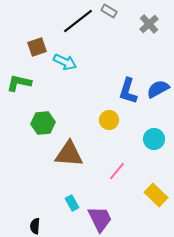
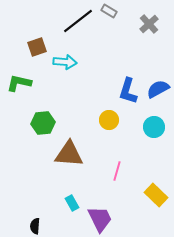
cyan arrow: rotated 20 degrees counterclockwise
cyan circle: moved 12 px up
pink line: rotated 24 degrees counterclockwise
